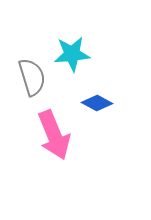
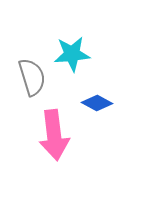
pink arrow: rotated 15 degrees clockwise
